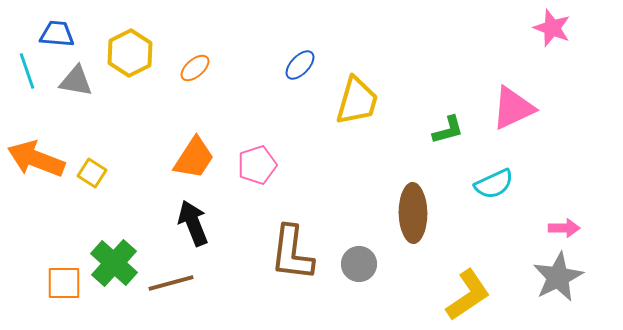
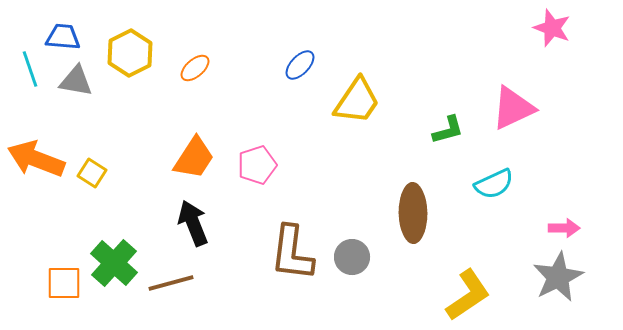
blue trapezoid: moved 6 px right, 3 px down
cyan line: moved 3 px right, 2 px up
yellow trapezoid: rotated 18 degrees clockwise
gray circle: moved 7 px left, 7 px up
